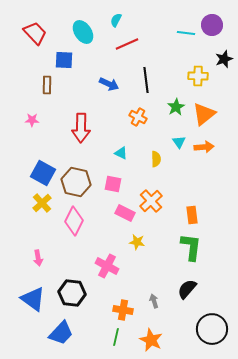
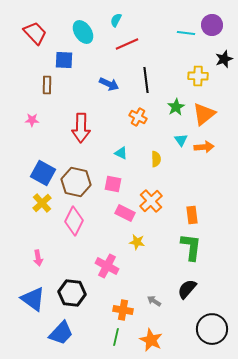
cyan triangle at (179, 142): moved 2 px right, 2 px up
gray arrow at (154, 301): rotated 40 degrees counterclockwise
